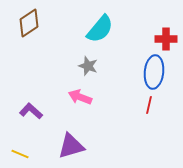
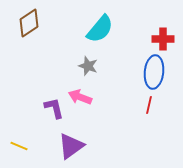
red cross: moved 3 px left
purple L-shape: moved 23 px right, 3 px up; rotated 35 degrees clockwise
purple triangle: rotated 20 degrees counterclockwise
yellow line: moved 1 px left, 8 px up
